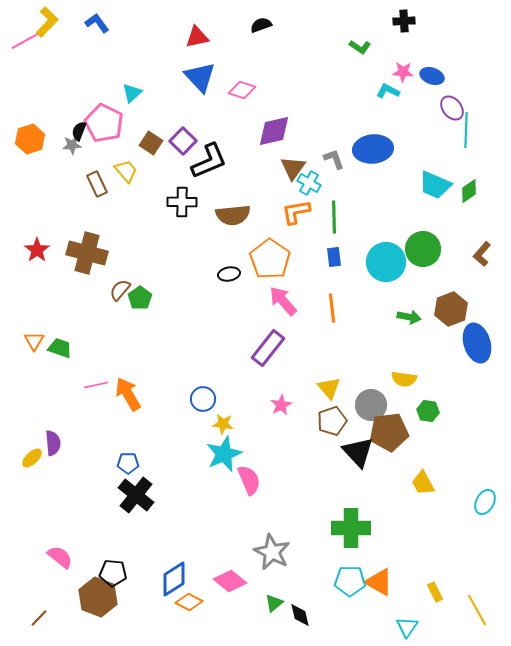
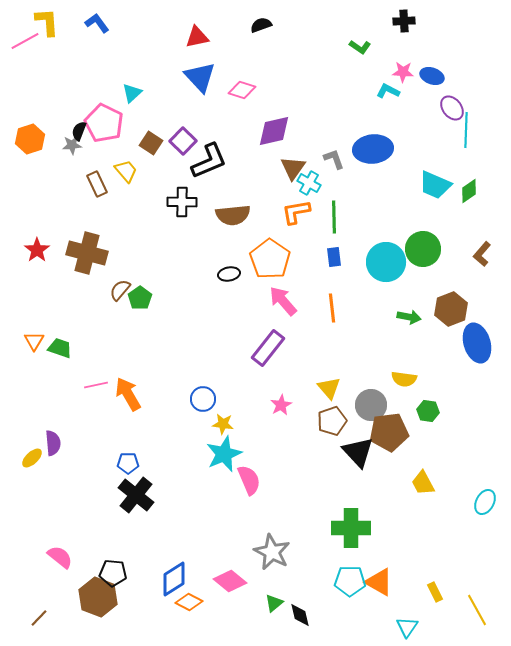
yellow L-shape at (47, 22): rotated 48 degrees counterclockwise
